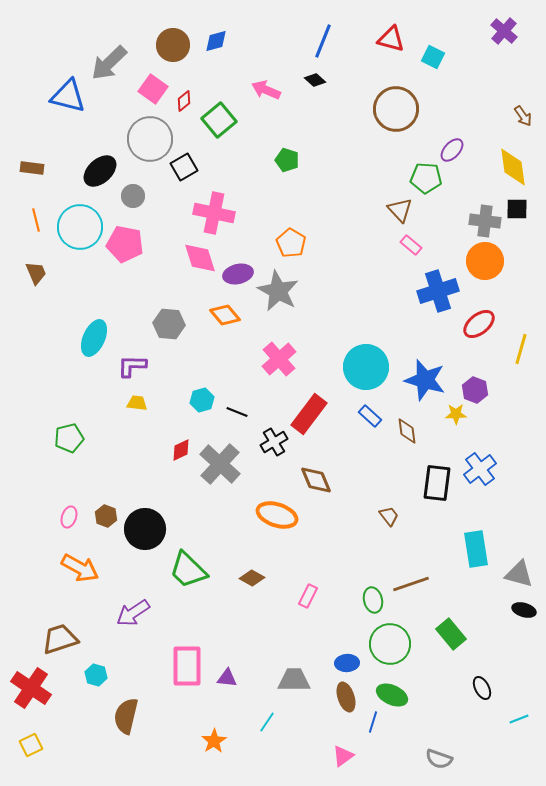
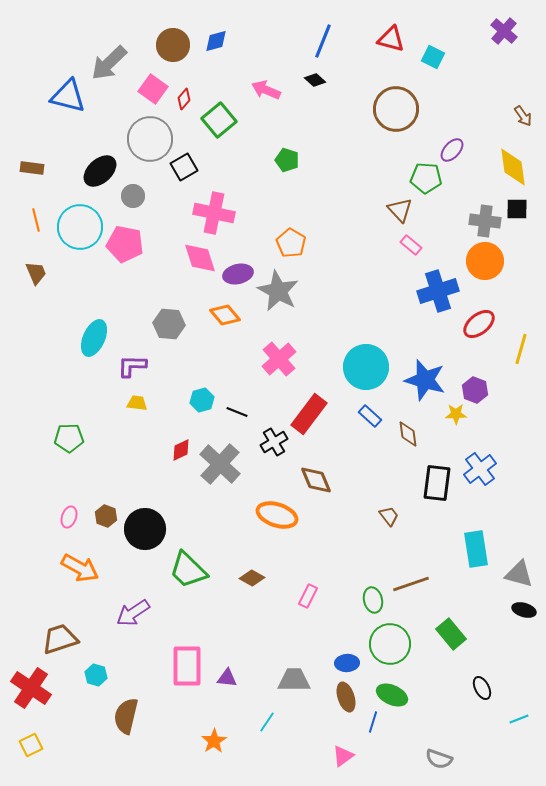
red diamond at (184, 101): moved 2 px up; rotated 10 degrees counterclockwise
brown diamond at (407, 431): moved 1 px right, 3 px down
green pentagon at (69, 438): rotated 12 degrees clockwise
